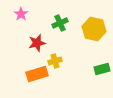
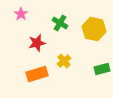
green cross: rotated 35 degrees counterclockwise
yellow cross: moved 9 px right; rotated 24 degrees counterclockwise
